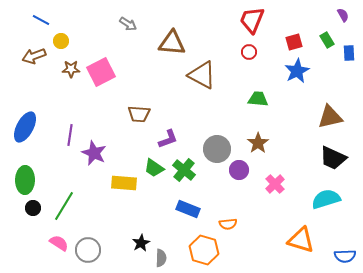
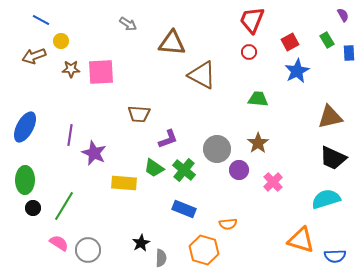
red square at (294, 42): moved 4 px left; rotated 12 degrees counterclockwise
pink square at (101, 72): rotated 24 degrees clockwise
pink cross at (275, 184): moved 2 px left, 2 px up
blue rectangle at (188, 209): moved 4 px left
blue semicircle at (345, 256): moved 10 px left
